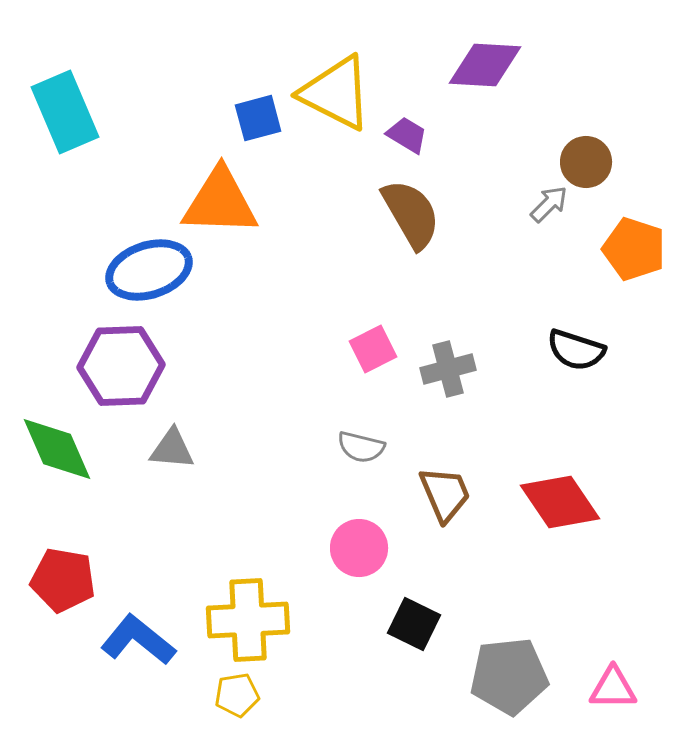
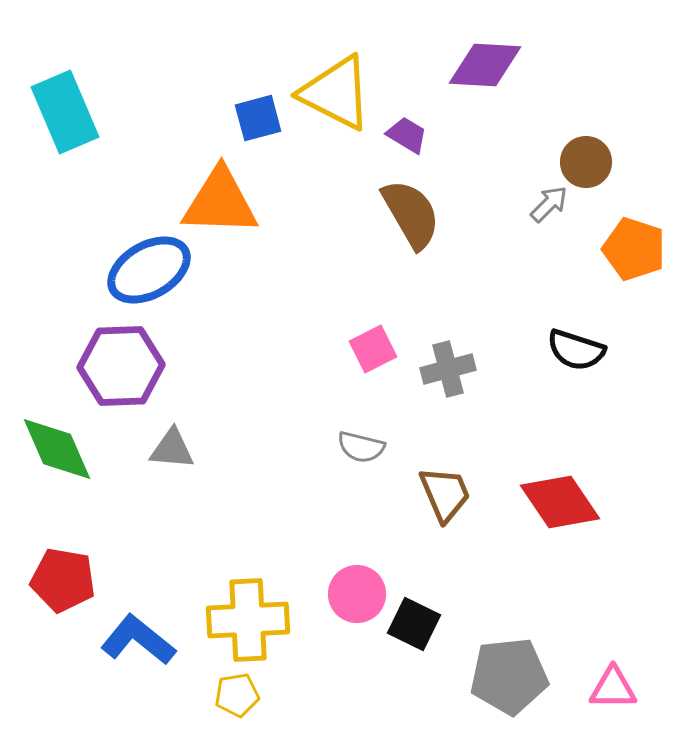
blue ellipse: rotated 12 degrees counterclockwise
pink circle: moved 2 px left, 46 px down
